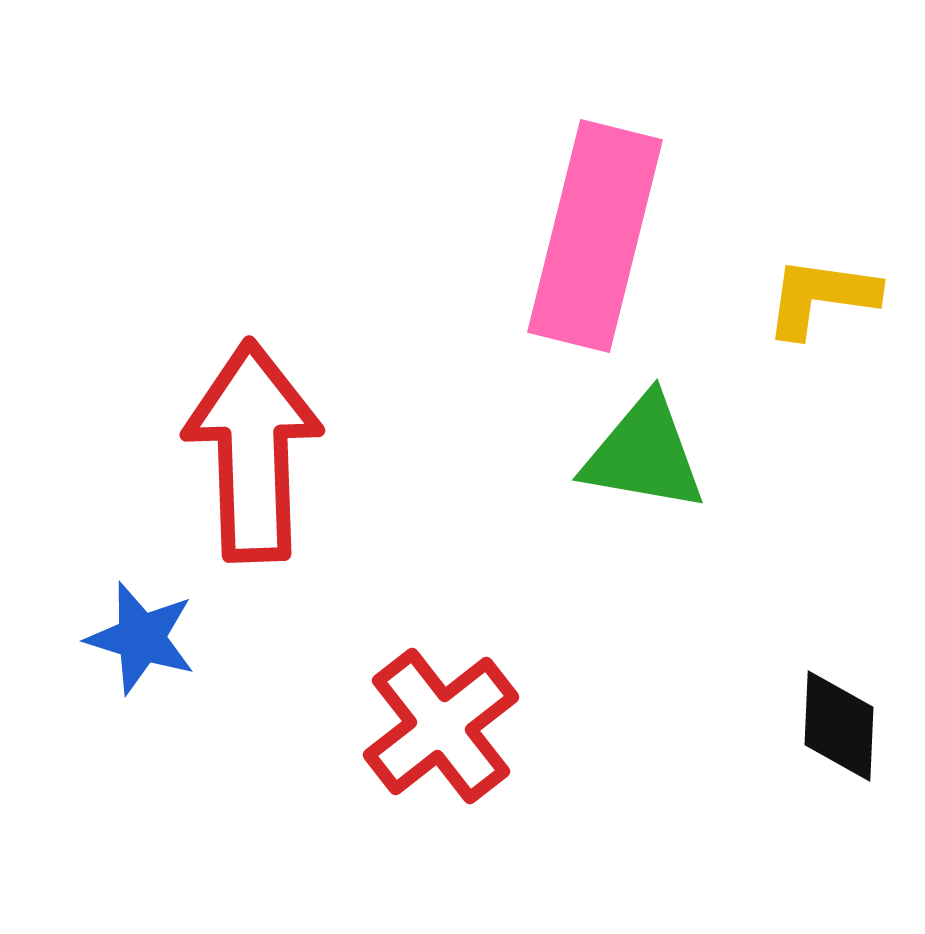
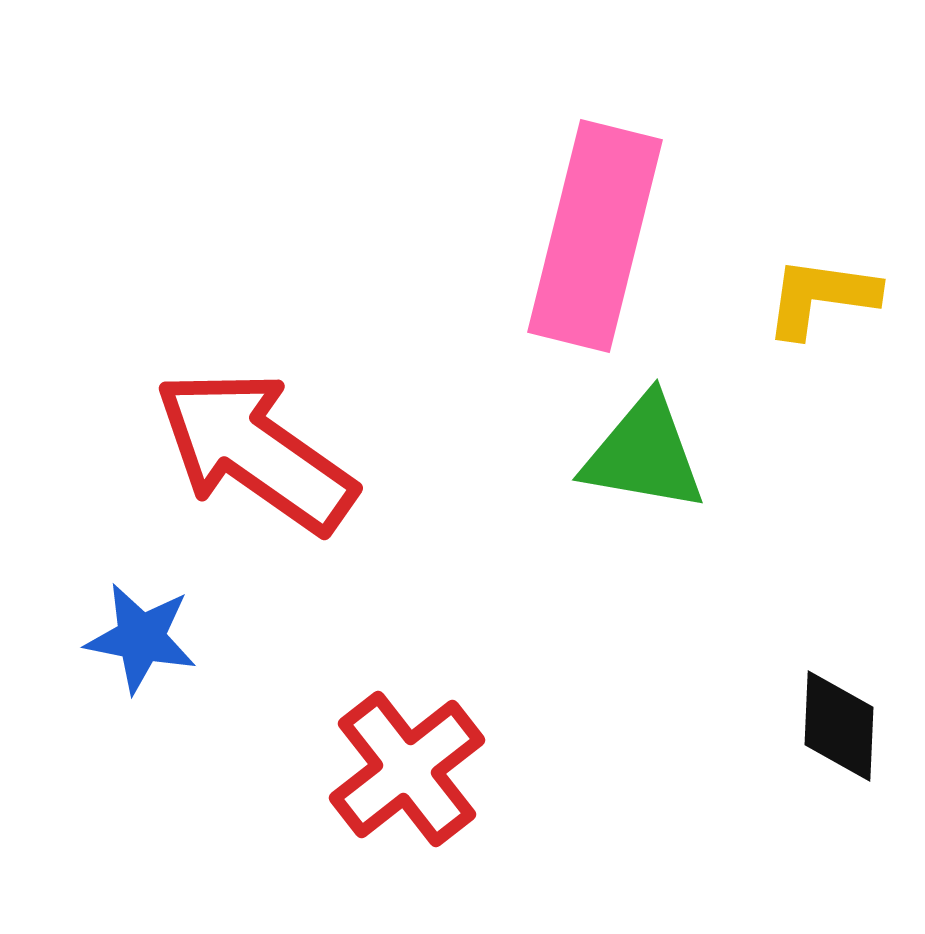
red arrow: moved 2 px right; rotated 53 degrees counterclockwise
blue star: rotated 6 degrees counterclockwise
red cross: moved 34 px left, 43 px down
